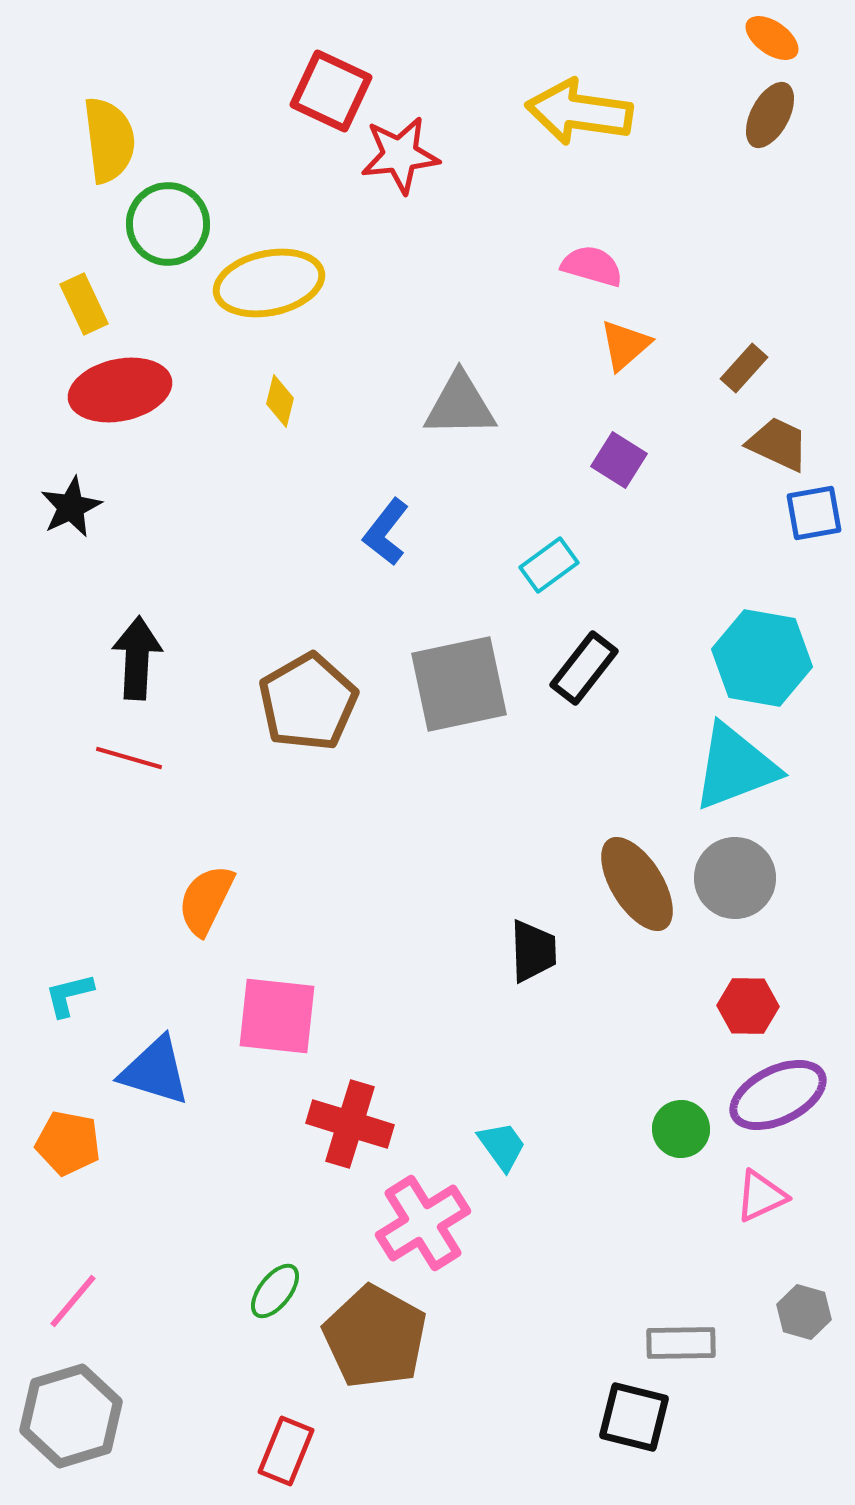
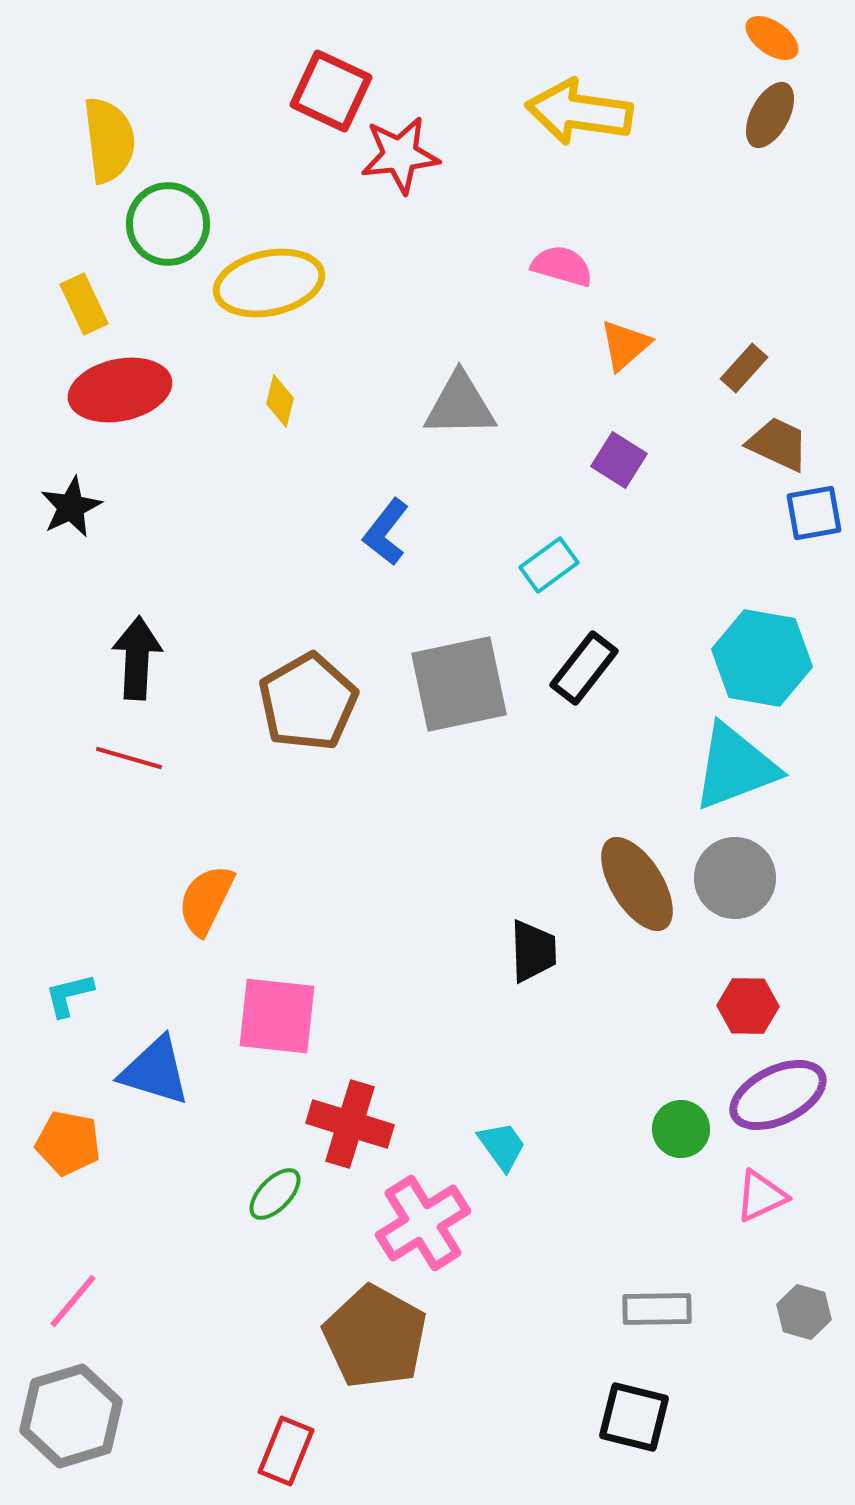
pink semicircle at (592, 266): moved 30 px left
green ellipse at (275, 1291): moved 97 px up; rotated 6 degrees clockwise
gray rectangle at (681, 1343): moved 24 px left, 34 px up
